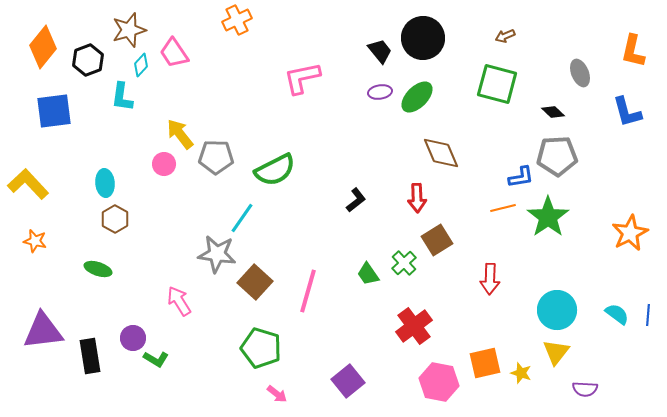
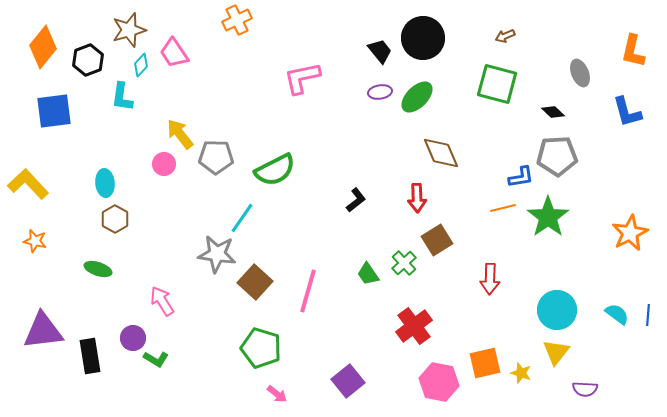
pink arrow at (179, 301): moved 17 px left
